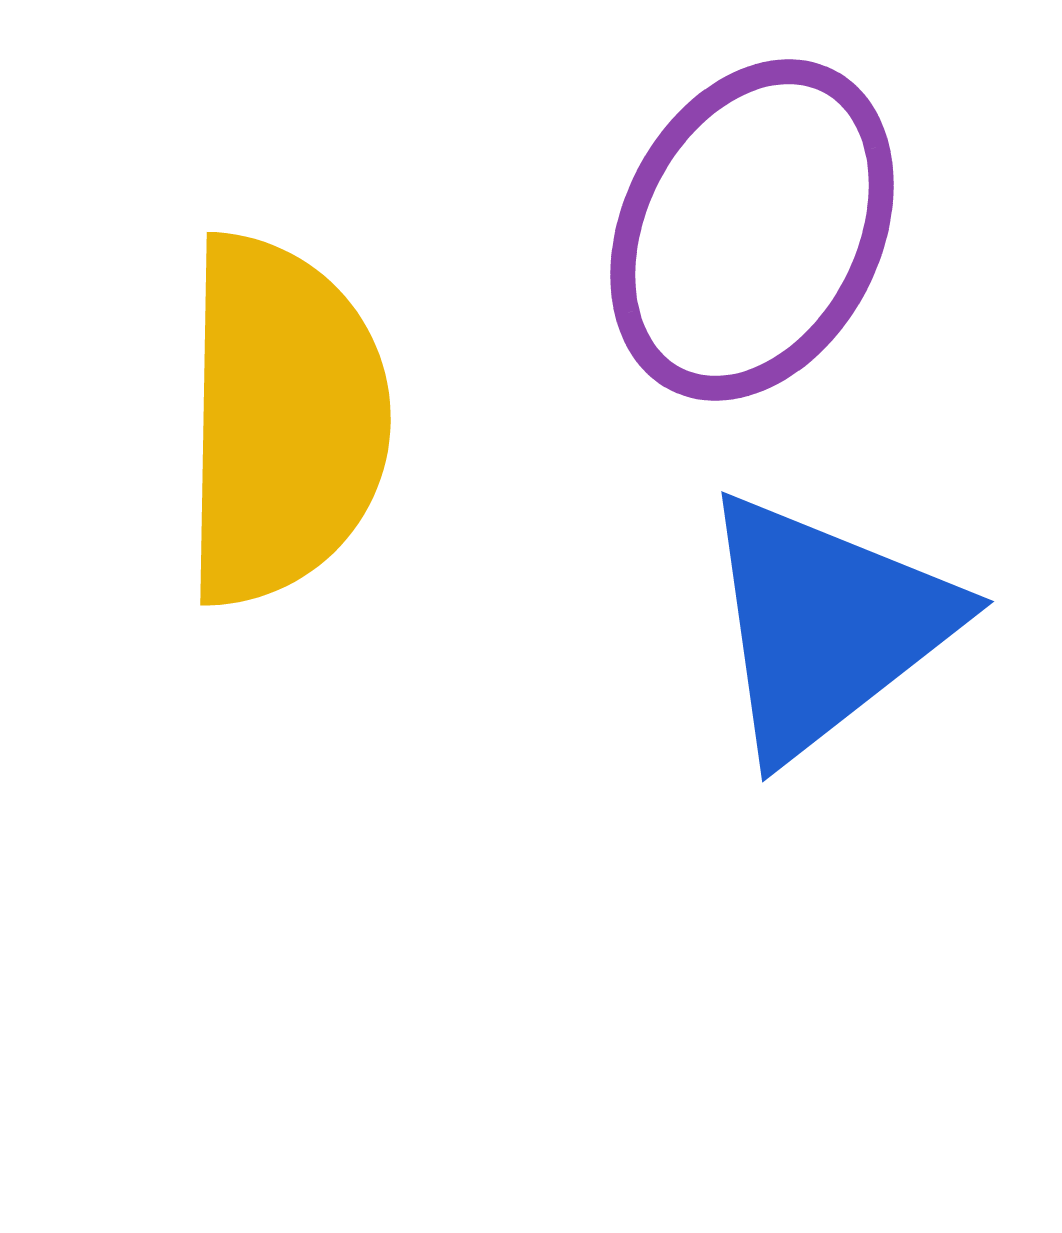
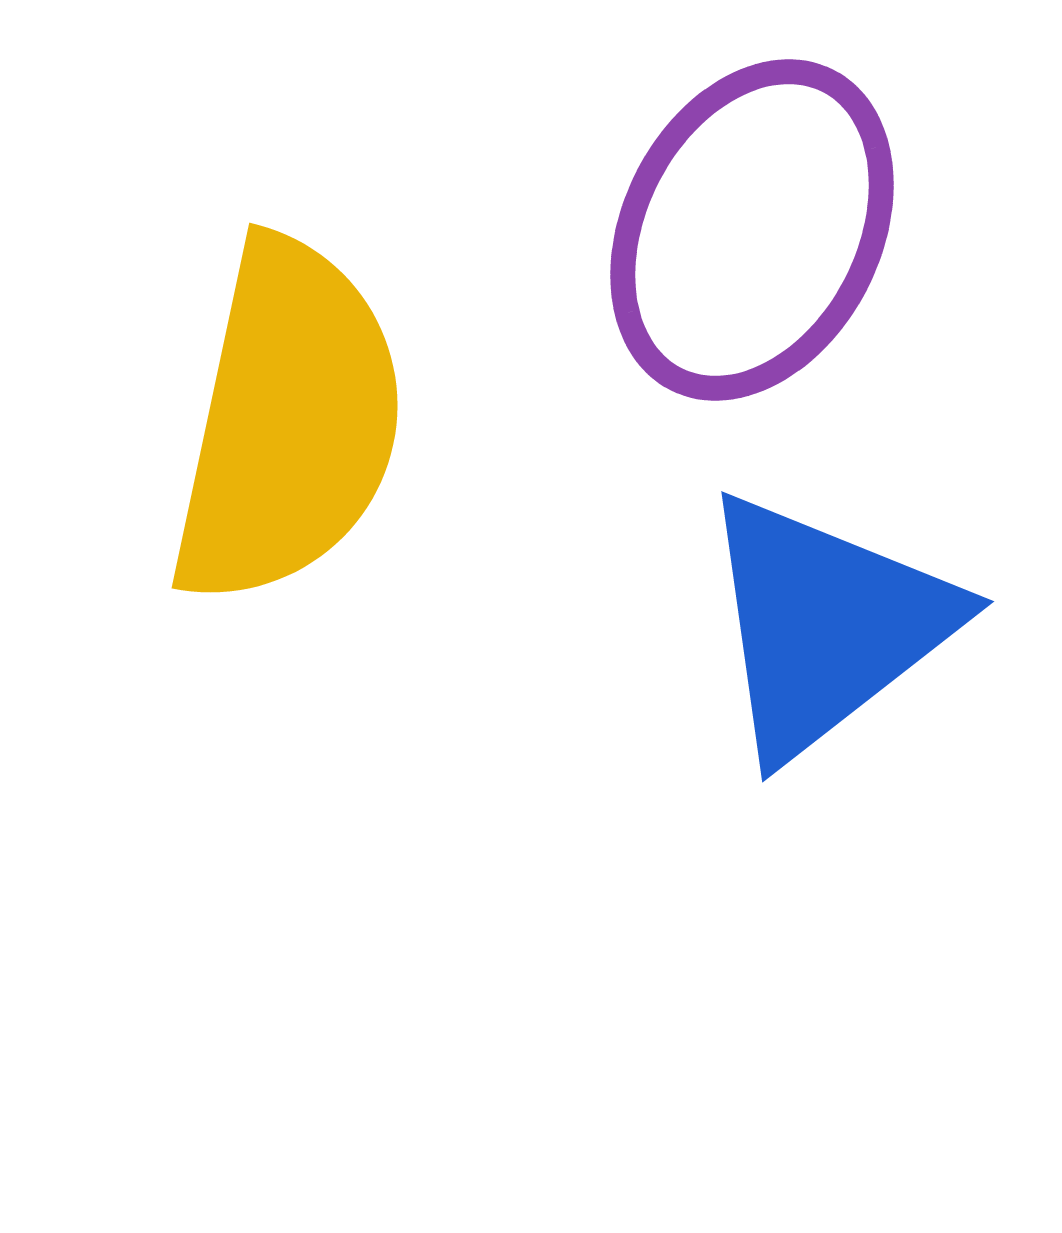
yellow semicircle: moved 5 px right, 2 px down; rotated 11 degrees clockwise
